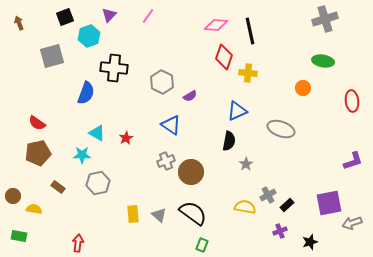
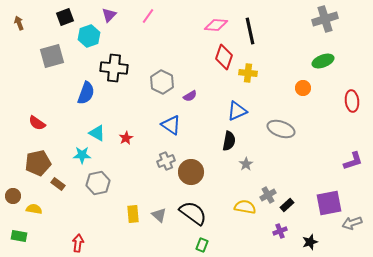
green ellipse at (323, 61): rotated 30 degrees counterclockwise
brown pentagon at (38, 153): moved 10 px down
brown rectangle at (58, 187): moved 3 px up
